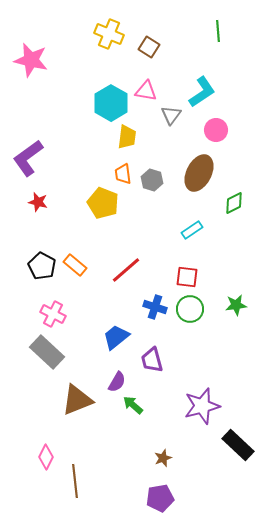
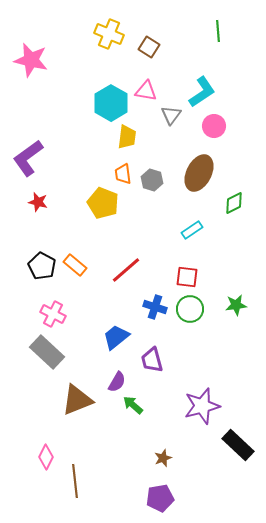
pink circle: moved 2 px left, 4 px up
